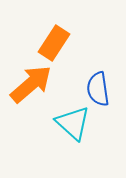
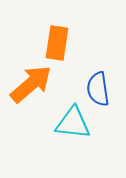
orange rectangle: moved 3 px right; rotated 24 degrees counterclockwise
cyan triangle: rotated 36 degrees counterclockwise
